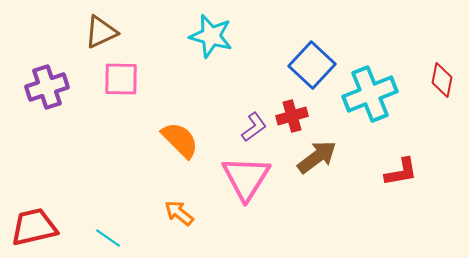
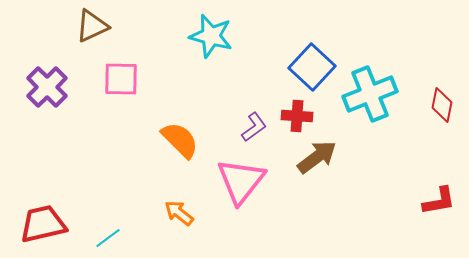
brown triangle: moved 9 px left, 6 px up
blue square: moved 2 px down
red diamond: moved 25 px down
purple cross: rotated 27 degrees counterclockwise
red cross: moved 5 px right; rotated 20 degrees clockwise
red L-shape: moved 38 px right, 29 px down
pink triangle: moved 5 px left, 3 px down; rotated 6 degrees clockwise
red trapezoid: moved 9 px right, 3 px up
cyan line: rotated 72 degrees counterclockwise
